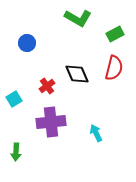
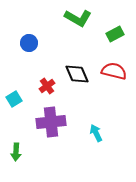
blue circle: moved 2 px right
red semicircle: moved 3 px down; rotated 90 degrees counterclockwise
